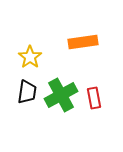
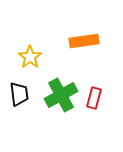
orange rectangle: moved 1 px right, 1 px up
black trapezoid: moved 8 px left, 2 px down; rotated 15 degrees counterclockwise
red rectangle: rotated 25 degrees clockwise
